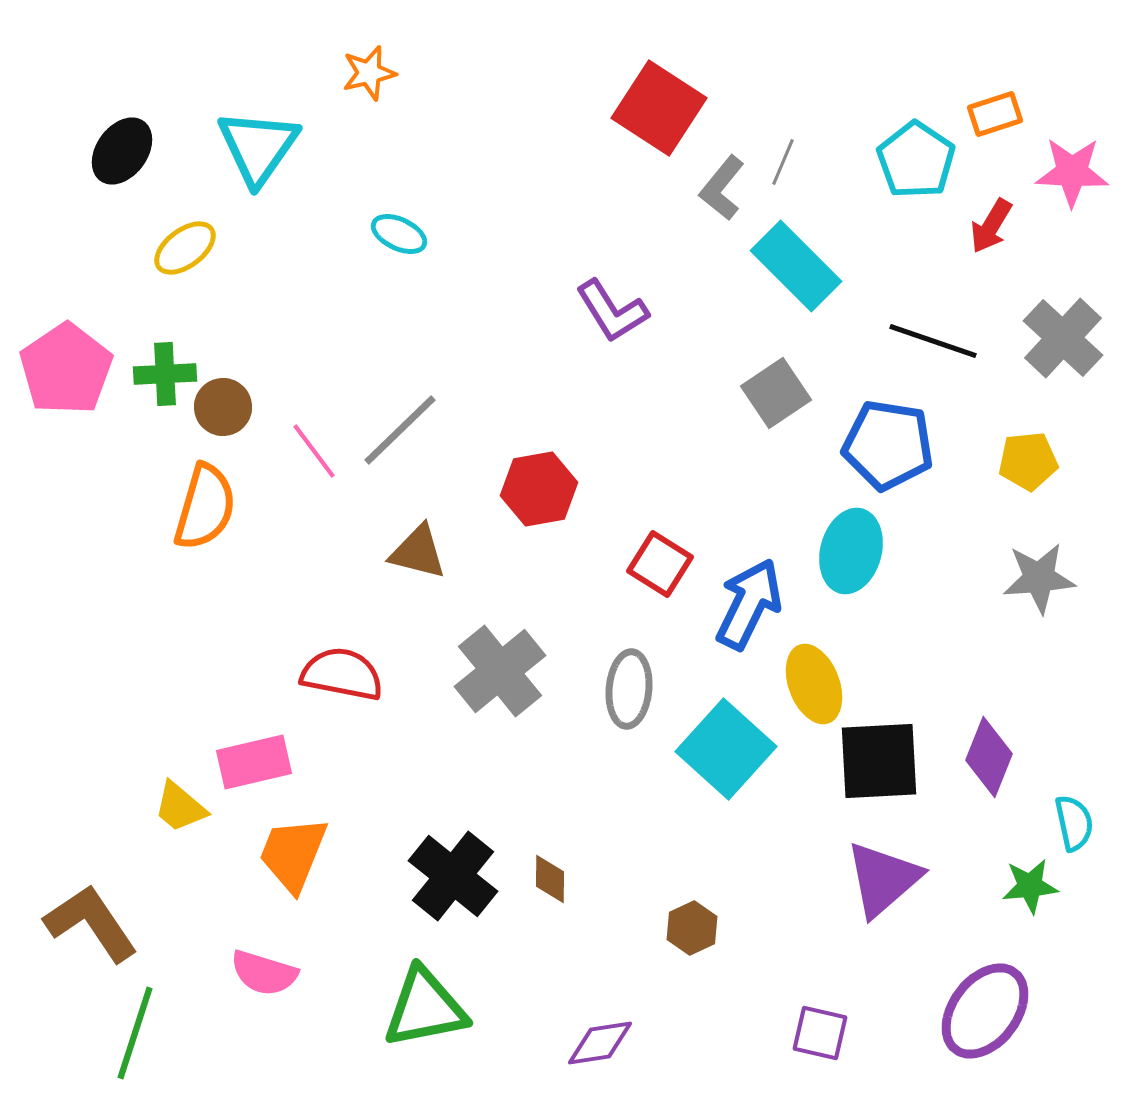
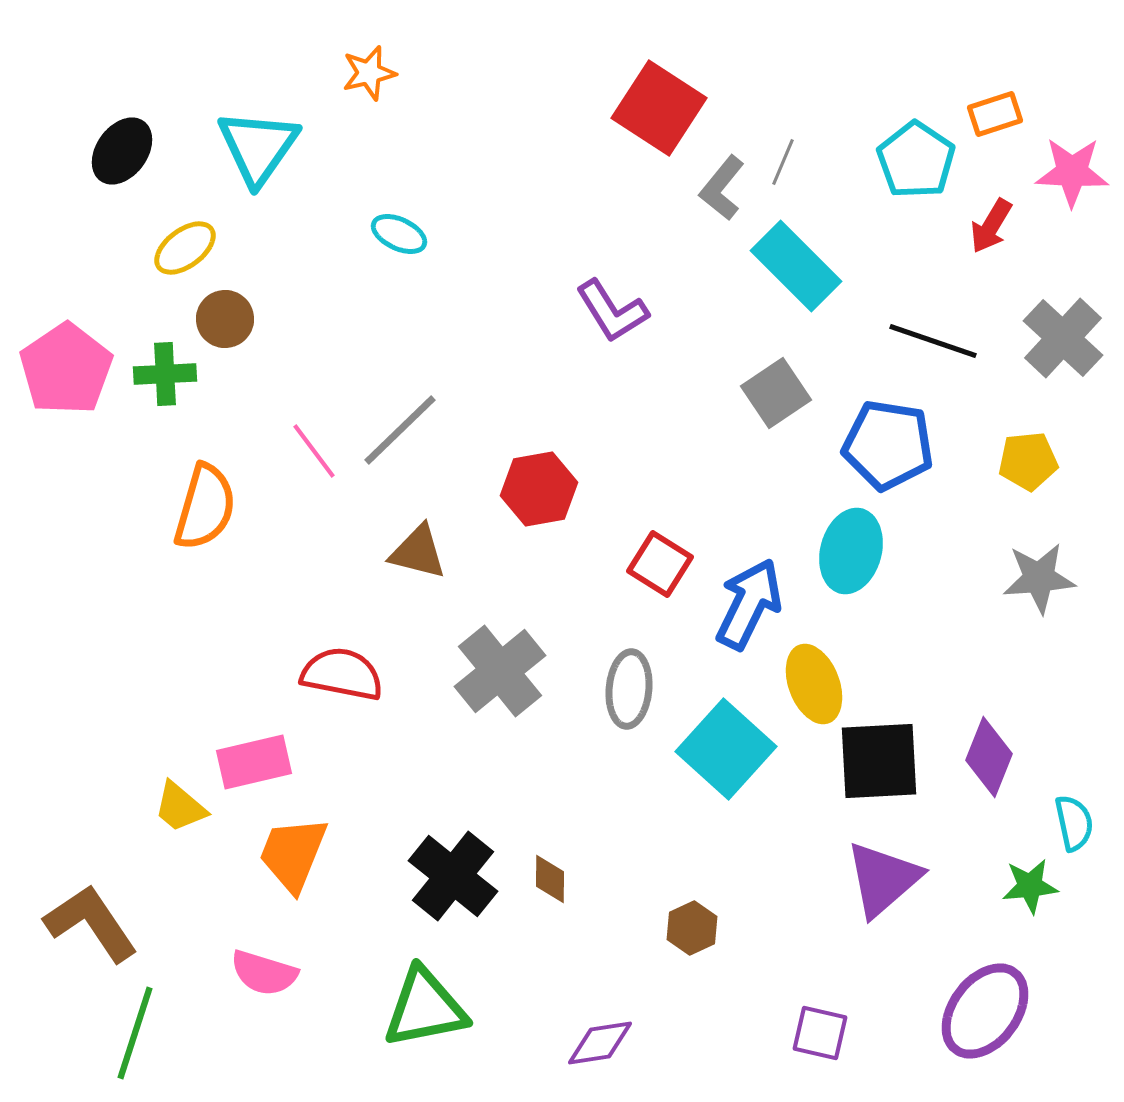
brown circle at (223, 407): moved 2 px right, 88 px up
